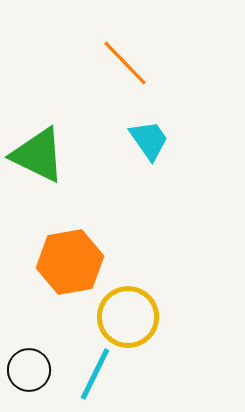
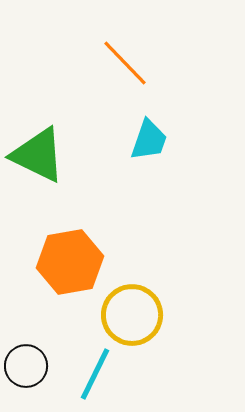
cyan trapezoid: rotated 54 degrees clockwise
yellow circle: moved 4 px right, 2 px up
black circle: moved 3 px left, 4 px up
